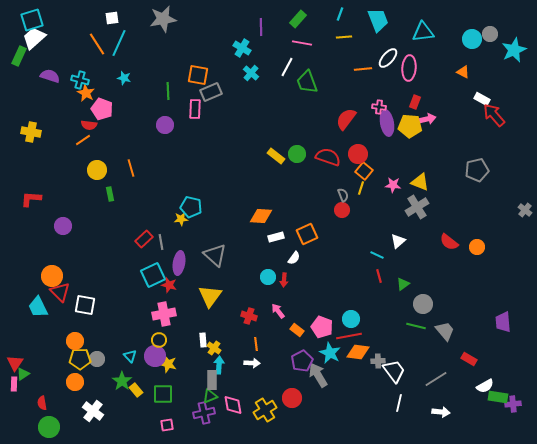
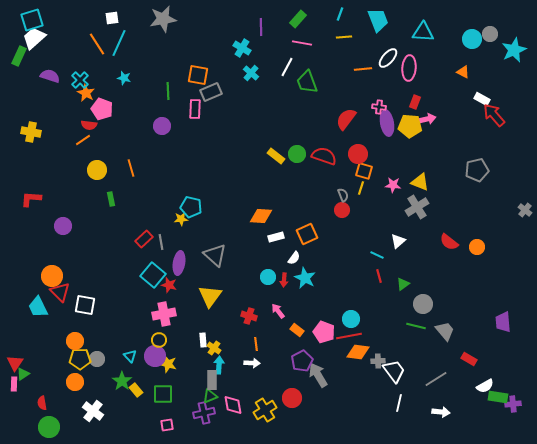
cyan triangle at (423, 32): rotated 10 degrees clockwise
cyan cross at (80, 80): rotated 30 degrees clockwise
purple circle at (165, 125): moved 3 px left, 1 px down
red semicircle at (328, 157): moved 4 px left, 1 px up
orange square at (364, 171): rotated 24 degrees counterclockwise
green rectangle at (110, 194): moved 1 px right, 5 px down
cyan square at (153, 275): rotated 25 degrees counterclockwise
pink pentagon at (322, 327): moved 2 px right, 5 px down
cyan star at (330, 353): moved 25 px left, 75 px up
